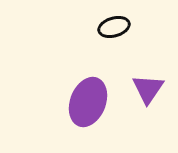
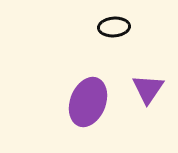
black ellipse: rotated 12 degrees clockwise
